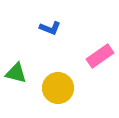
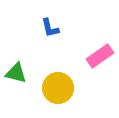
blue L-shape: rotated 55 degrees clockwise
